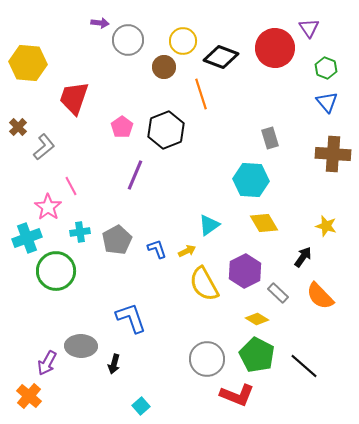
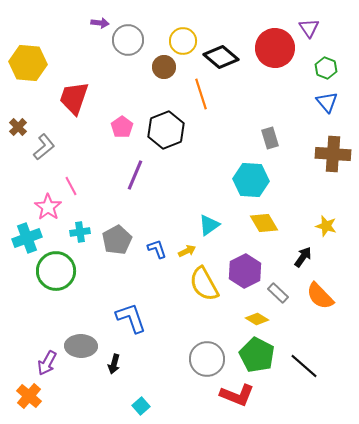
black diamond at (221, 57): rotated 20 degrees clockwise
